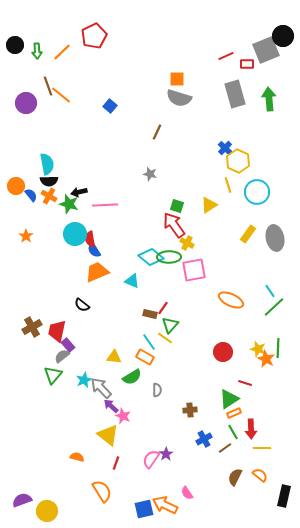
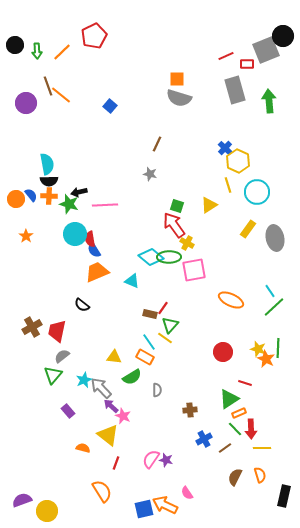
gray rectangle at (235, 94): moved 4 px up
green arrow at (269, 99): moved 2 px down
brown line at (157, 132): moved 12 px down
orange circle at (16, 186): moved 13 px down
orange cross at (49, 196): rotated 28 degrees counterclockwise
yellow rectangle at (248, 234): moved 5 px up
purple rectangle at (68, 345): moved 66 px down
orange rectangle at (234, 413): moved 5 px right
green line at (233, 432): moved 2 px right, 3 px up; rotated 14 degrees counterclockwise
purple star at (166, 454): moved 6 px down; rotated 24 degrees counterclockwise
orange semicircle at (77, 457): moved 6 px right, 9 px up
orange semicircle at (260, 475): rotated 35 degrees clockwise
